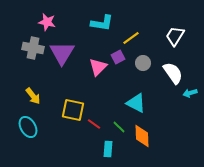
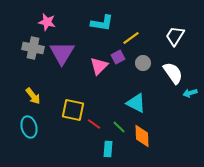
pink triangle: moved 1 px right, 1 px up
cyan ellipse: moved 1 px right; rotated 15 degrees clockwise
